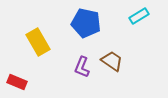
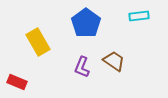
cyan rectangle: rotated 24 degrees clockwise
blue pentagon: rotated 24 degrees clockwise
brown trapezoid: moved 2 px right
